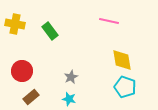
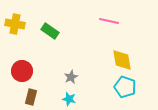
green rectangle: rotated 18 degrees counterclockwise
brown rectangle: rotated 35 degrees counterclockwise
